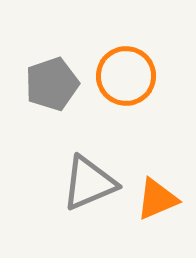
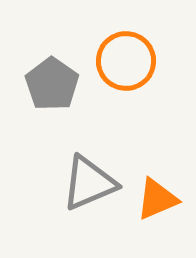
orange circle: moved 15 px up
gray pentagon: rotated 18 degrees counterclockwise
